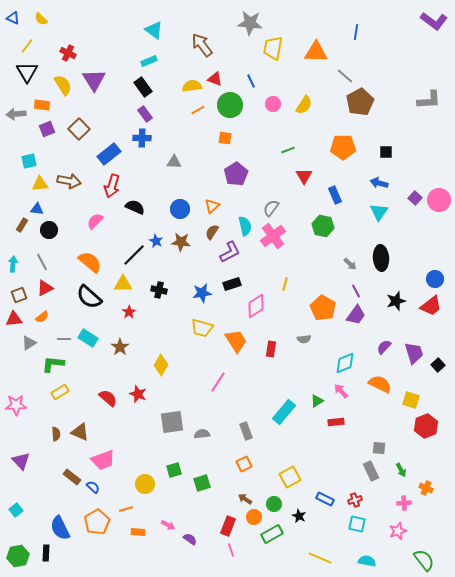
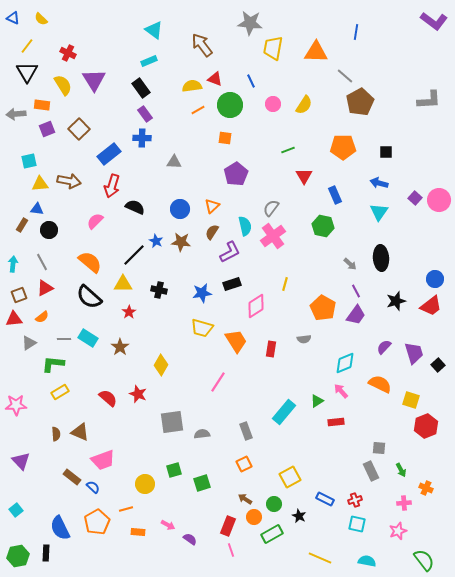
black rectangle at (143, 87): moved 2 px left, 1 px down
